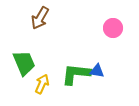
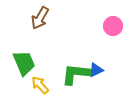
pink circle: moved 2 px up
blue triangle: moved 1 px left, 1 px up; rotated 35 degrees counterclockwise
yellow arrow: moved 2 px left, 1 px down; rotated 66 degrees counterclockwise
